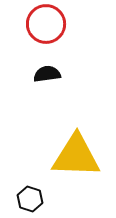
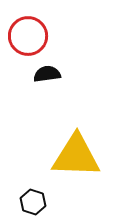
red circle: moved 18 px left, 12 px down
black hexagon: moved 3 px right, 3 px down
